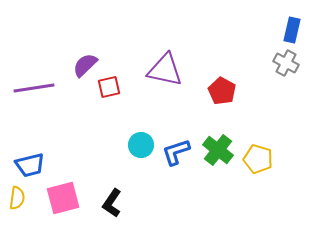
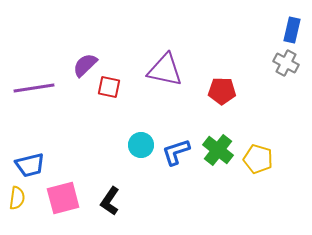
red square: rotated 25 degrees clockwise
red pentagon: rotated 28 degrees counterclockwise
black L-shape: moved 2 px left, 2 px up
